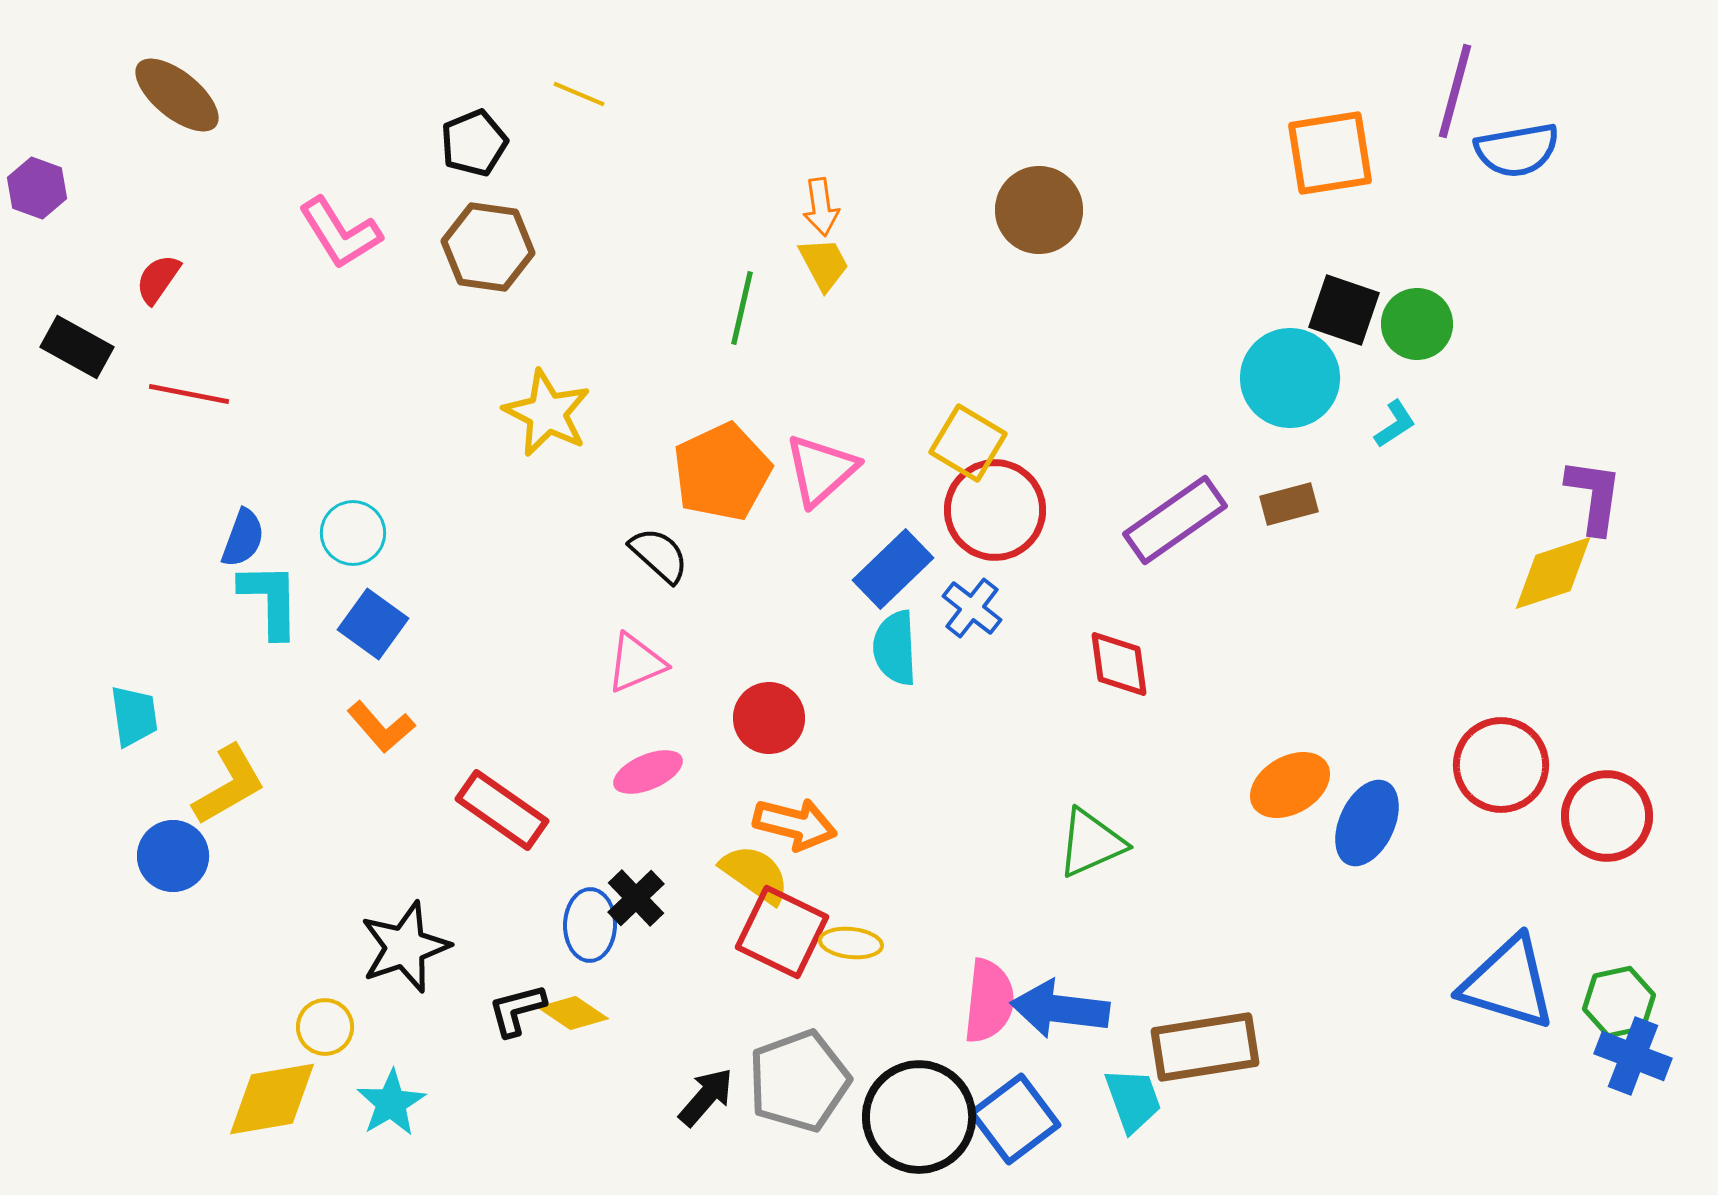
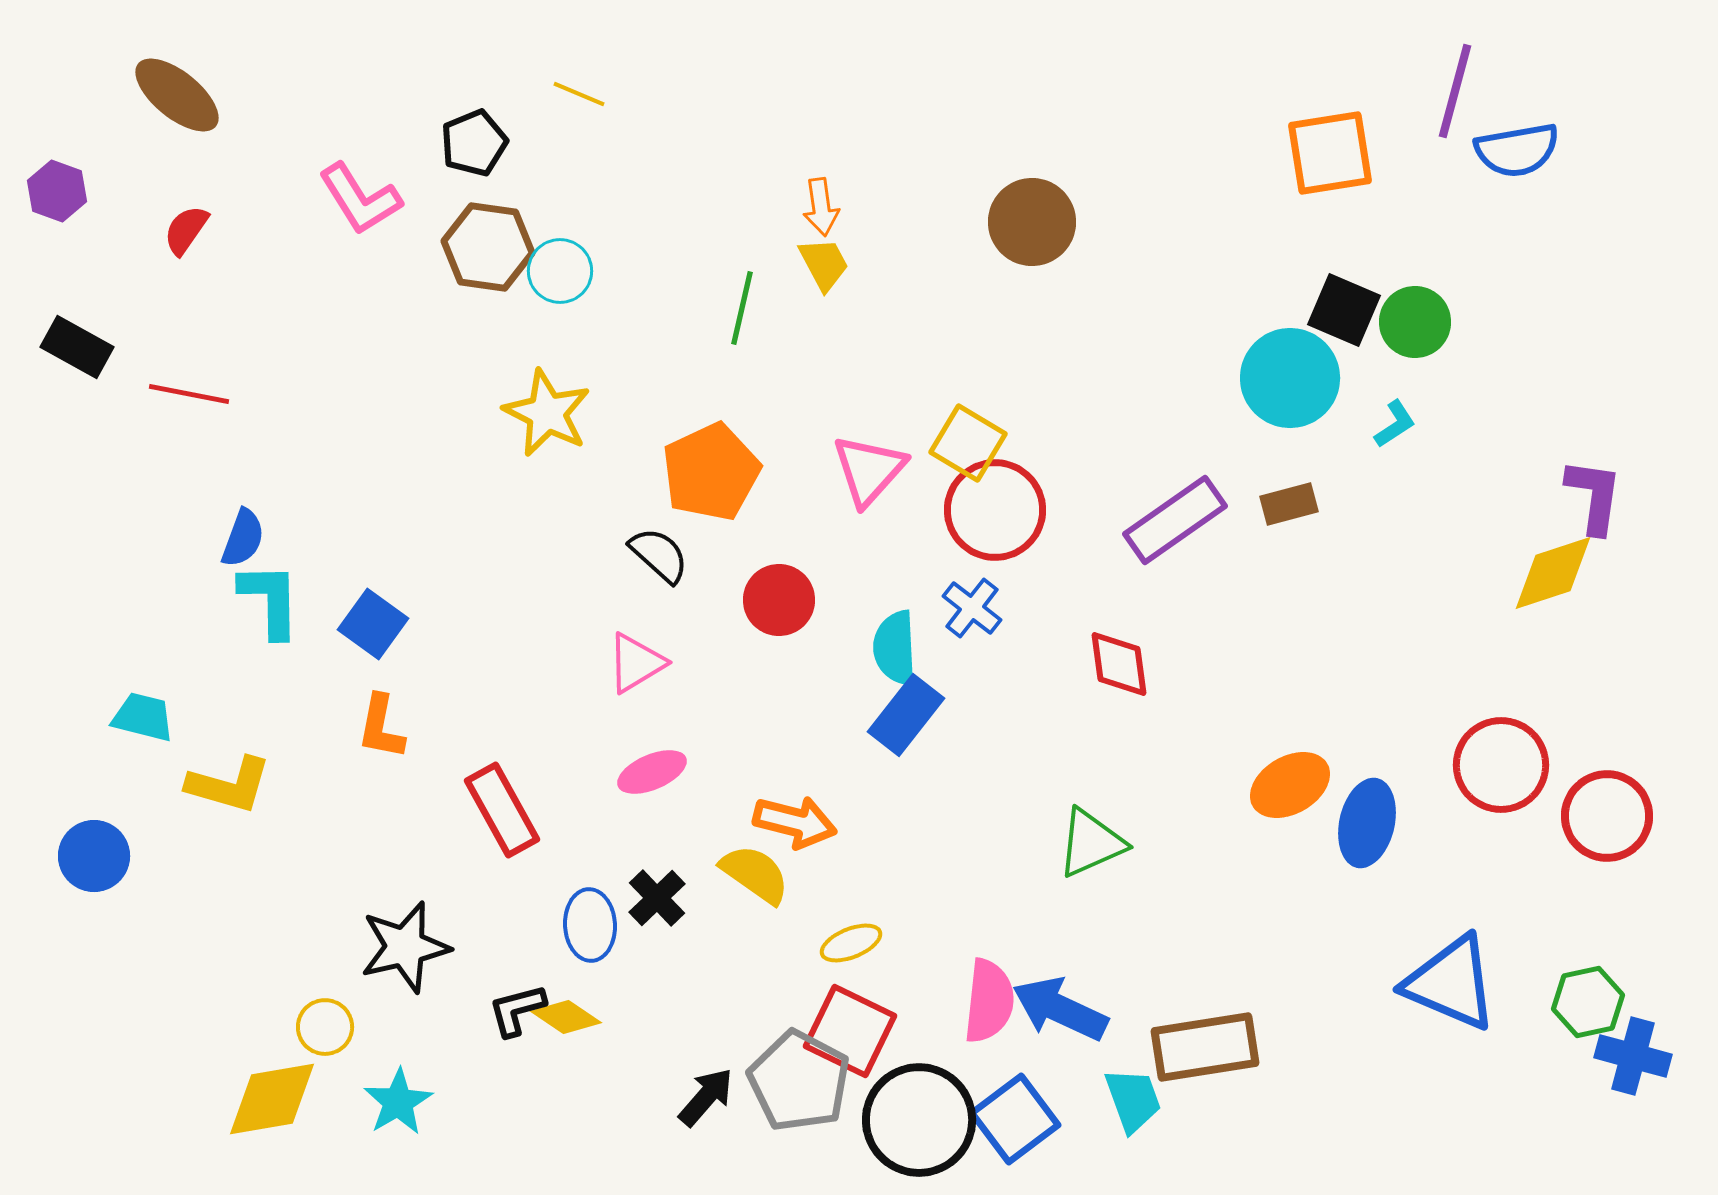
purple hexagon at (37, 188): moved 20 px right, 3 px down
brown circle at (1039, 210): moved 7 px left, 12 px down
pink L-shape at (340, 233): moved 20 px right, 34 px up
red semicircle at (158, 279): moved 28 px right, 49 px up
black square at (1344, 310): rotated 4 degrees clockwise
green circle at (1417, 324): moved 2 px left, 2 px up
pink triangle at (821, 470): moved 48 px right; rotated 6 degrees counterclockwise
orange pentagon at (722, 472): moved 11 px left
cyan circle at (353, 533): moved 207 px right, 262 px up
blue rectangle at (893, 569): moved 13 px right, 146 px down; rotated 8 degrees counterclockwise
pink triangle at (636, 663): rotated 8 degrees counterclockwise
cyan trapezoid at (134, 716): moved 9 px right, 1 px down; rotated 68 degrees counterclockwise
red circle at (769, 718): moved 10 px right, 118 px up
orange L-shape at (381, 727): rotated 52 degrees clockwise
pink ellipse at (648, 772): moved 4 px right
yellow L-shape at (229, 785): rotated 46 degrees clockwise
red rectangle at (502, 810): rotated 26 degrees clockwise
blue ellipse at (1367, 823): rotated 12 degrees counterclockwise
orange arrow at (795, 824): moved 2 px up
blue circle at (173, 856): moved 79 px left
black cross at (636, 898): moved 21 px right
blue ellipse at (590, 925): rotated 4 degrees counterclockwise
red square at (782, 932): moved 68 px right, 99 px down
yellow ellipse at (851, 943): rotated 28 degrees counterclockwise
black star at (405, 947): rotated 6 degrees clockwise
blue triangle at (1508, 983): moved 57 px left; rotated 6 degrees clockwise
green hexagon at (1619, 1002): moved 31 px left
blue arrow at (1060, 1009): rotated 18 degrees clockwise
yellow diamond at (573, 1013): moved 7 px left, 4 px down
blue cross at (1633, 1056): rotated 6 degrees counterclockwise
gray pentagon at (799, 1081): rotated 24 degrees counterclockwise
cyan star at (391, 1103): moved 7 px right, 1 px up
black circle at (919, 1117): moved 3 px down
